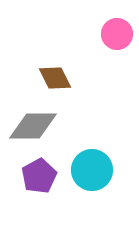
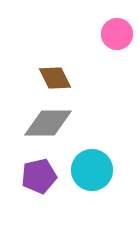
gray diamond: moved 15 px right, 3 px up
purple pentagon: rotated 16 degrees clockwise
